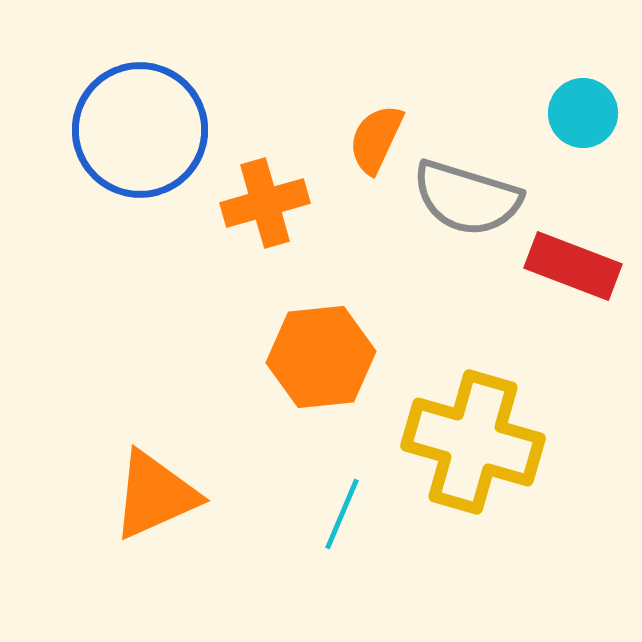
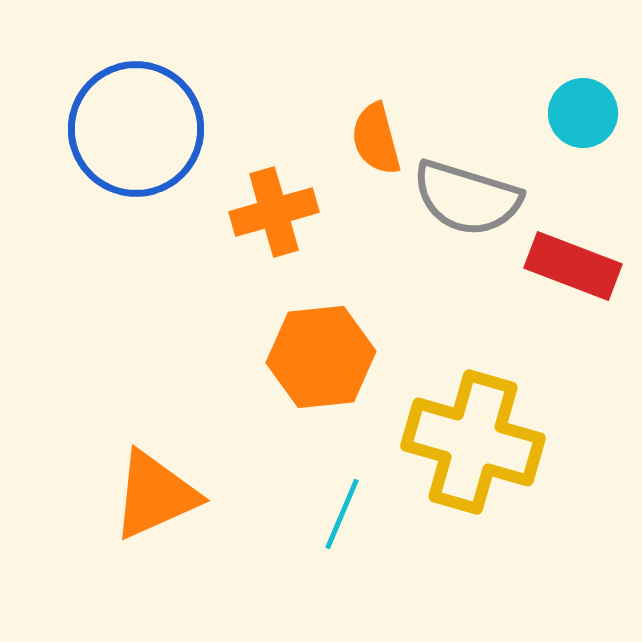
blue circle: moved 4 px left, 1 px up
orange semicircle: rotated 40 degrees counterclockwise
orange cross: moved 9 px right, 9 px down
